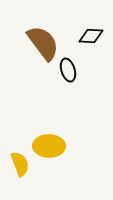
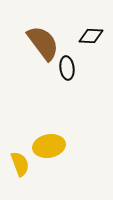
black ellipse: moved 1 px left, 2 px up; rotated 10 degrees clockwise
yellow ellipse: rotated 12 degrees counterclockwise
